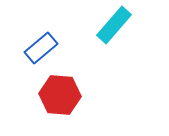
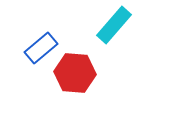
red hexagon: moved 15 px right, 22 px up
